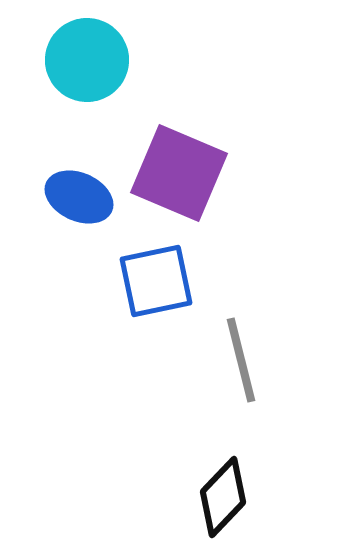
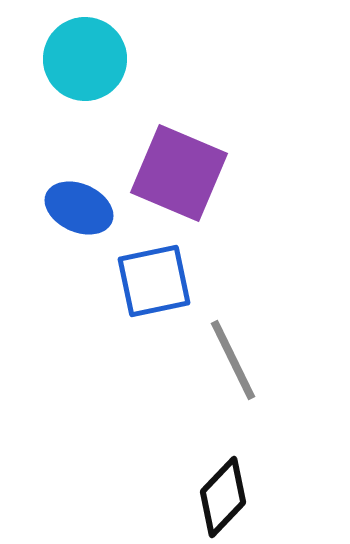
cyan circle: moved 2 px left, 1 px up
blue ellipse: moved 11 px down
blue square: moved 2 px left
gray line: moved 8 px left; rotated 12 degrees counterclockwise
